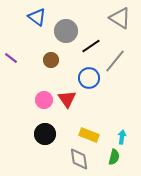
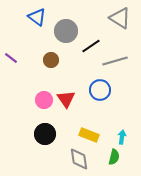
gray line: rotated 35 degrees clockwise
blue circle: moved 11 px right, 12 px down
red triangle: moved 1 px left
